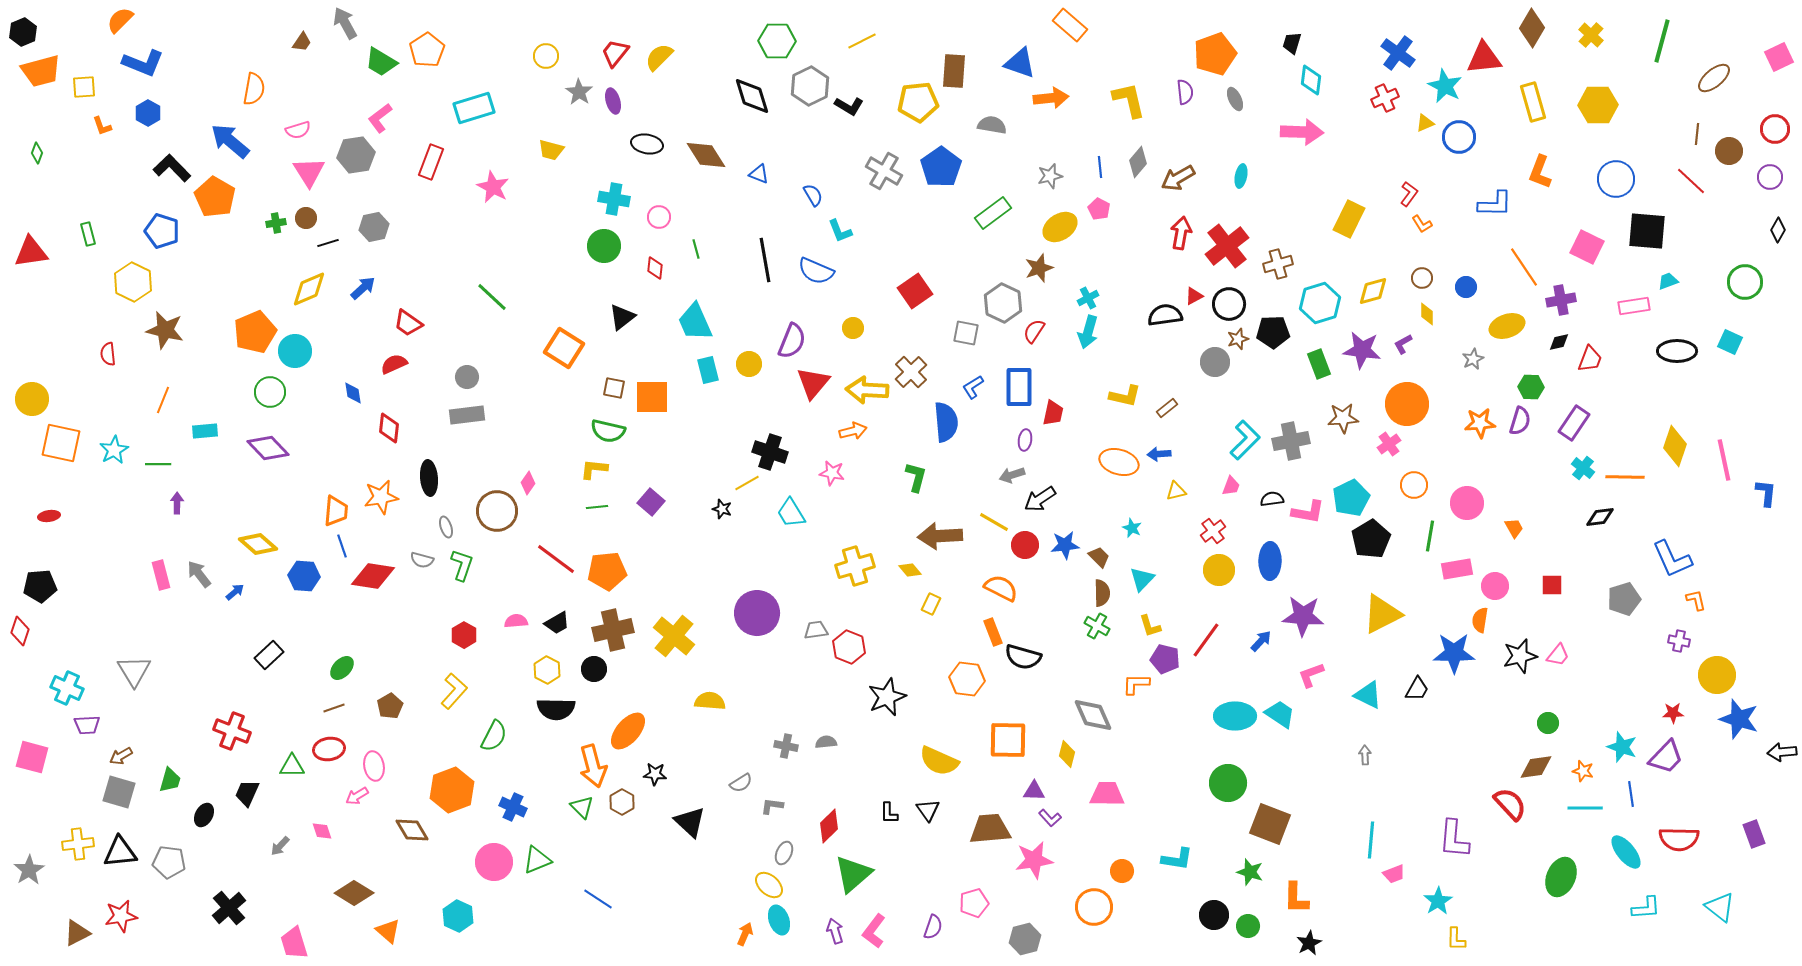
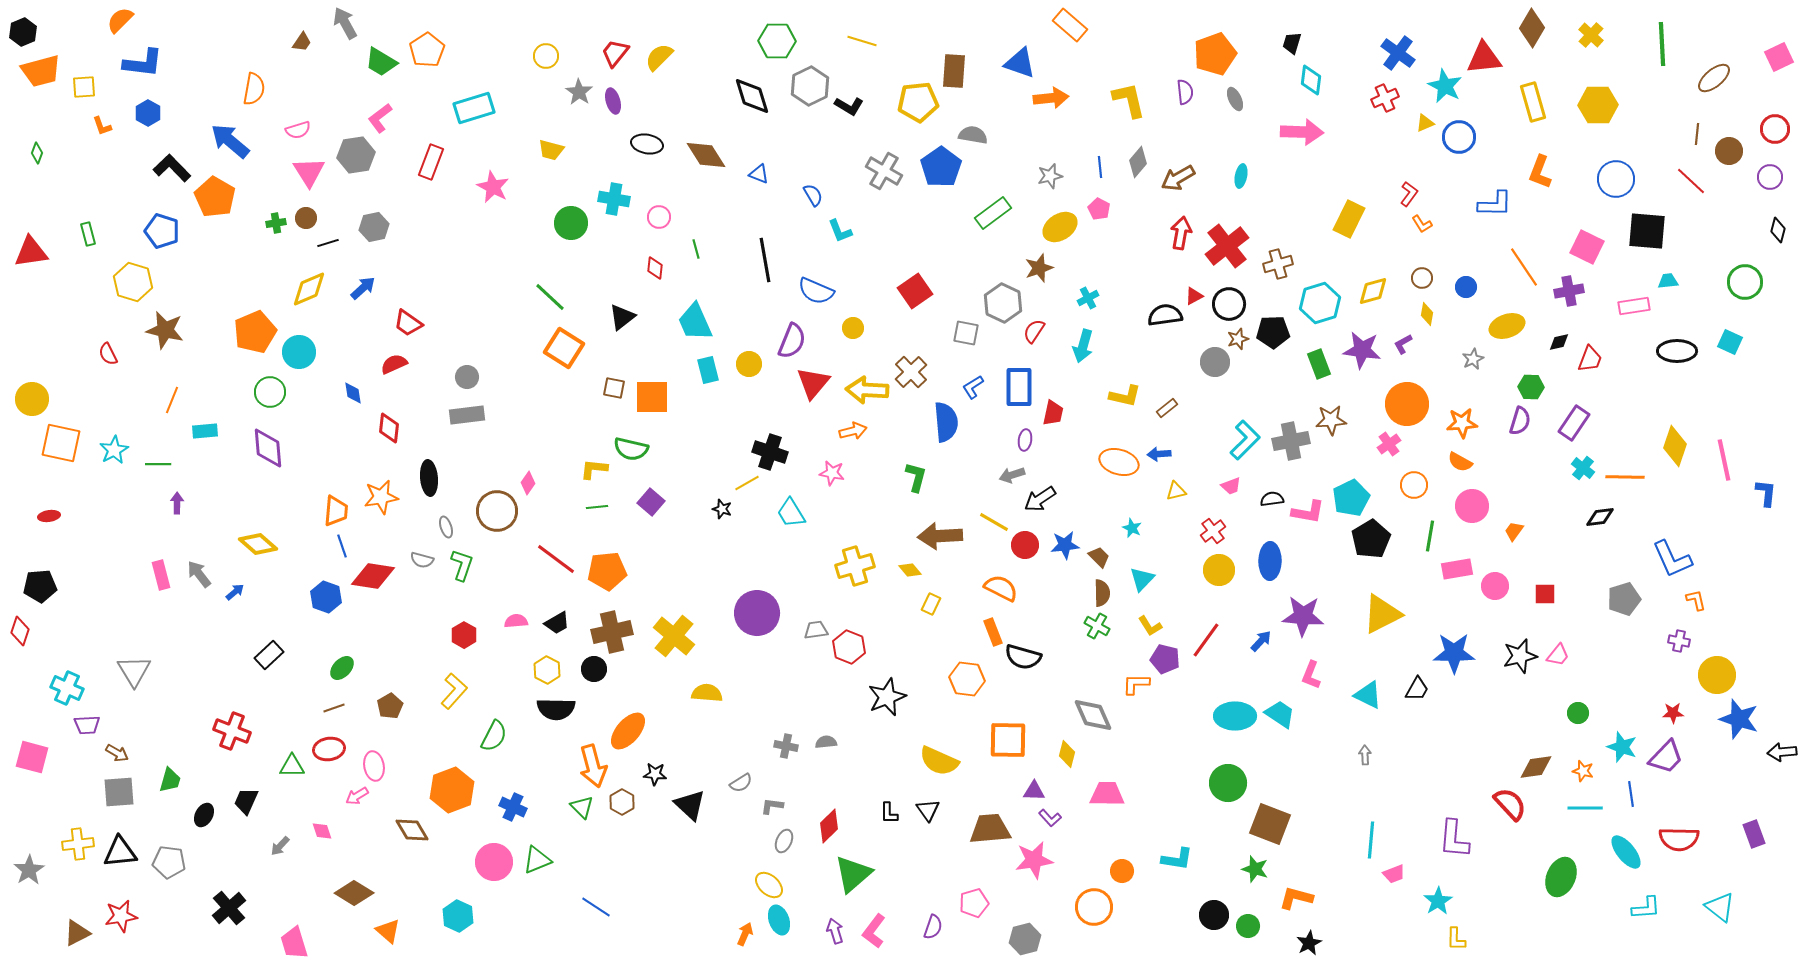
yellow line at (862, 41): rotated 44 degrees clockwise
green line at (1662, 41): moved 3 px down; rotated 18 degrees counterclockwise
blue L-shape at (143, 63): rotated 15 degrees counterclockwise
gray semicircle at (992, 125): moved 19 px left, 10 px down
black diamond at (1778, 230): rotated 15 degrees counterclockwise
green circle at (604, 246): moved 33 px left, 23 px up
blue semicircle at (816, 271): moved 20 px down
cyan trapezoid at (1668, 281): rotated 15 degrees clockwise
yellow hexagon at (133, 282): rotated 9 degrees counterclockwise
green line at (492, 297): moved 58 px right
purple cross at (1561, 300): moved 8 px right, 9 px up
yellow diamond at (1427, 314): rotated 10 degrees clockwise
cyan arrow at (1088, 332): moved 5 px left, 14 px down
cyan circle at (295, 351): moved 4 px right, 1 px down
red semicircle at (108, 354): rotated 20 degrees counterclockwise
orange line at (163, 400): moved 9 px right
brown star at (1343, 418): moved 12 px left, 2 px down
orange star at (1480, 423): moved 18 px left
green semicircle at (608, 431): moved 23 px right, 18 px down
purple diamond at (268, 448): rotated 39 degrees clockwise
pink trapezoid at (1231, 486): rotated 50 degrees clockwise
pink circle at (1467, 503): moved 5 px right, 3 px down
orange trapezoid at (1514, 528): moved 3 px down; rotated 115 degrees counterclockwise
blue hexagon at (304, 576): moved 22 px right, 21 px down; rotated 16 degrees clockwise
red square at (1552, 585): moved 7 px left, 9 px down
orange semicircle at (1480, 620): moved 20 px left, 158 px up; rotated 70 degrees counterclockwise
yellow L-shape at (1150, 626): rotated 15 degrees counterclockwise
brown cross at (613, 630): moved 1 px left, 2 px down
pink L-shape at (1311, 675): rotated 48 degrees counterclockwise
yellow semicircle at (710, 701): moved 3 px left, 8 px up
green circle at (1548, 723): moved 30 px right, 10 px up
brown arrow at (121, 756): moved 4 px left, 3 px up; rotated 120 degrees counterclockwise
gray square at (119, 792): rotated 20 degrees counterclockwise
black trapezoid at (247, 793): moved 1 px left, 8 px down
black triangle at (690, 822): moved 17 px up
gray ellipse at (784, 853): moved 12 px up
green star at (1250, 872): moved 5 px right, 3 px up
orange L-shape at (1296, 898): rotated 104 degrees clockwise
blue line at (598, 899): moved 2 px left, 8 px down
